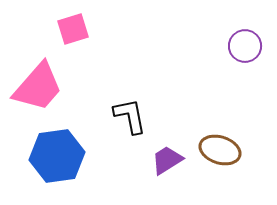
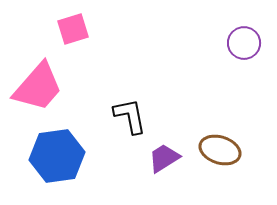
purple circle: moved 1 px left, 3 px up
purple trapezoid: moved 3 px left, 2 px up
